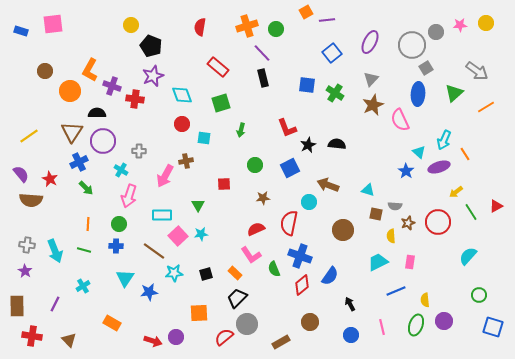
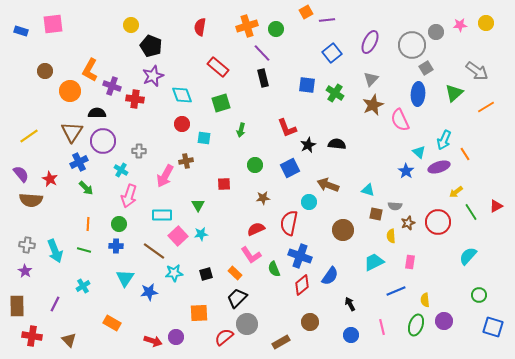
cyan trapezoid at (378, 262): moved 4 px left
